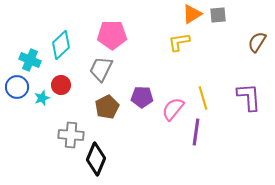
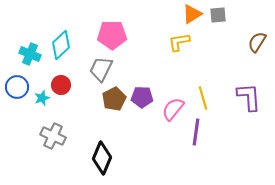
cyan cross: moved 6 px up
brown pentagon: moved 7 px right, 8 px up
gray cross: moved 18 px left, 1 px down; rotated 20 degrees clockwise
black diamond: moved 6 px right, 1 px up
